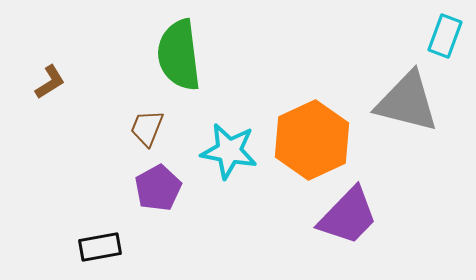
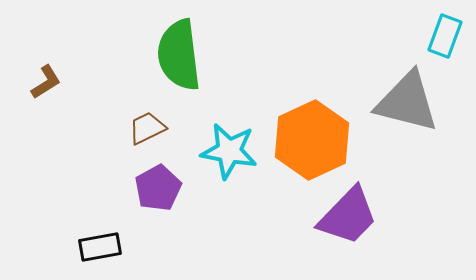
brown L-shape: moved 4 px left
brown trapezoid: rotated 42 degrees clockwise
